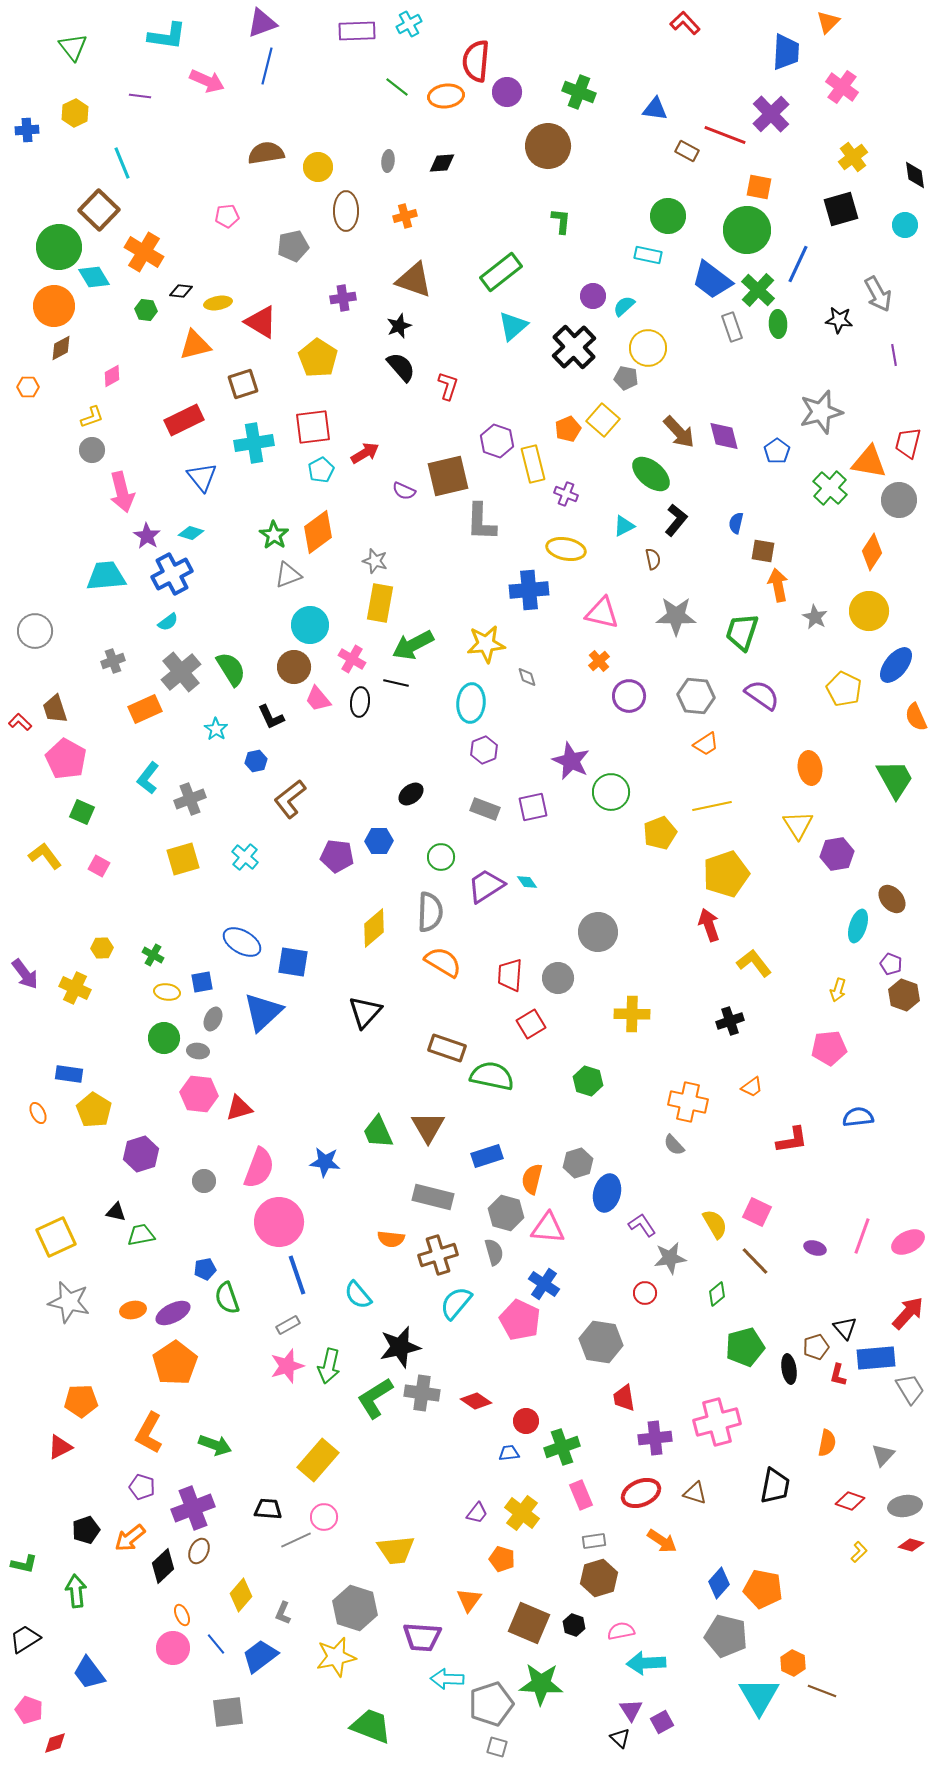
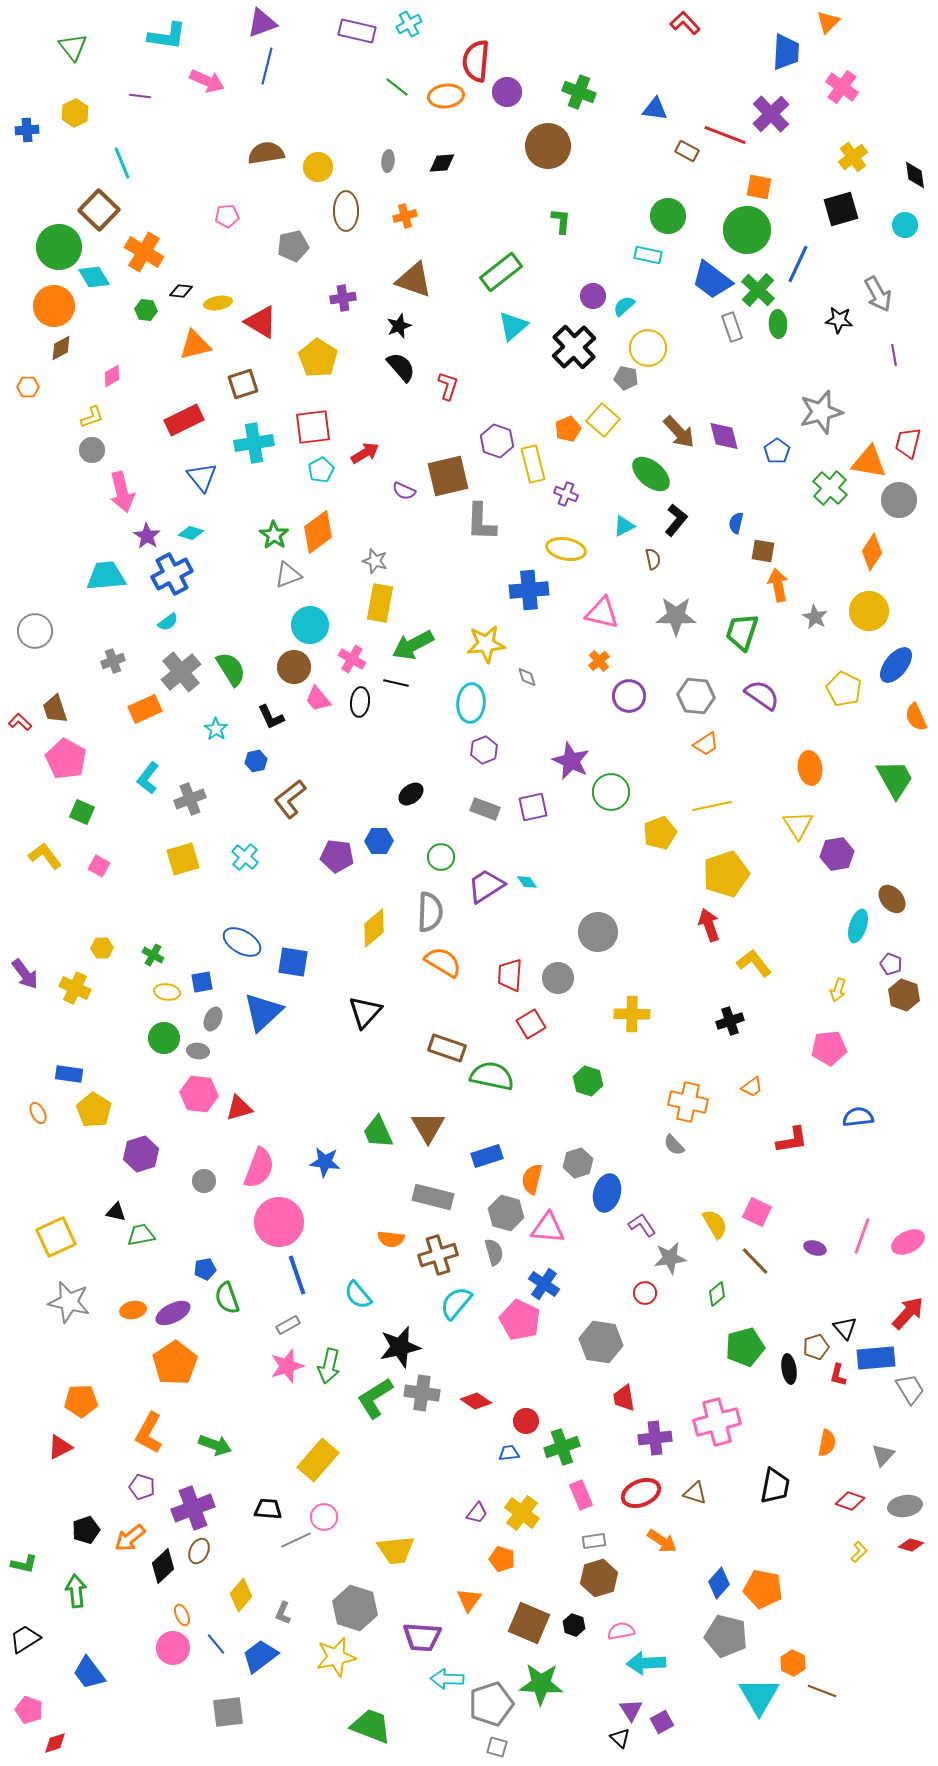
purple rectangle at (357, 31): rotated 15 degrees clockwise
